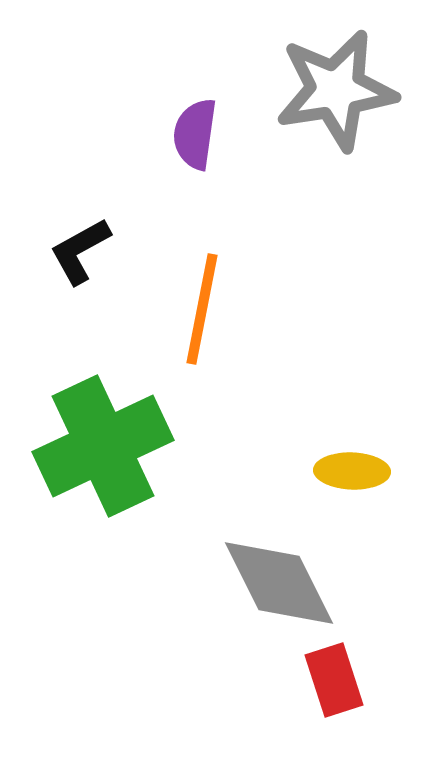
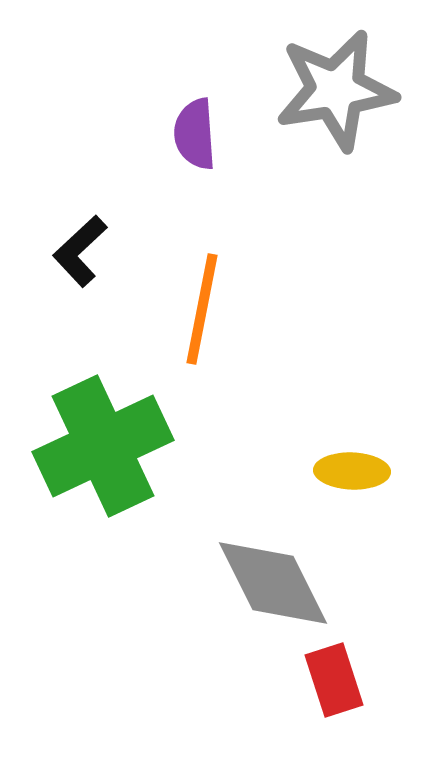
purple semicircle: rotated 12 degrees counterclockwise
black L-shape: rotated 14 degrees counterclockwise
gray diamond: moved 6 px left
